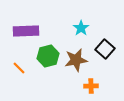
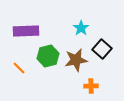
black square: moved 3 px left
